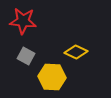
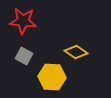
yellow diamond: rotated 10 degrees clockwise
gray square: moved 2 px left
